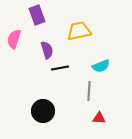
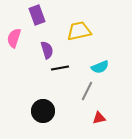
pink semicircle: moved 1 px up
cyan semicircle: moved 1 px left, 1 px down
gray line: moved 2 px left; rotated 24 degrees clockwise
red triangle: rotated 16 degrees counterclockwise
